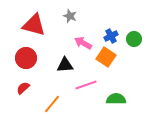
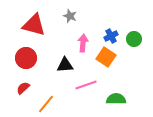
pink arrow: rotated 66 degrees clockwise
orange line: moved 6 px left
